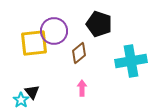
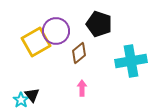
purple circle: moved 2 px right
yellow square: moved 2 px right, 1 px up; rotated 24 degrees counterclockwise
black triangle: moved 3 px down
